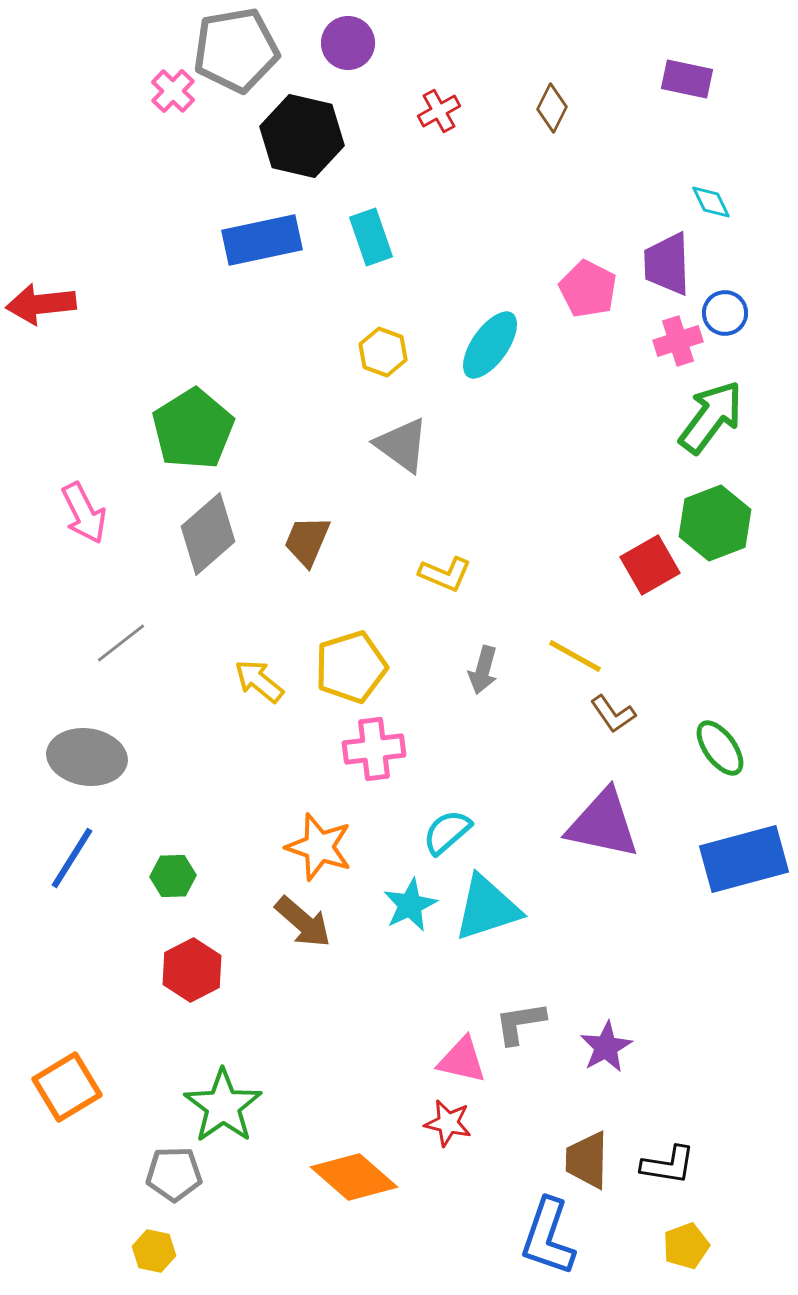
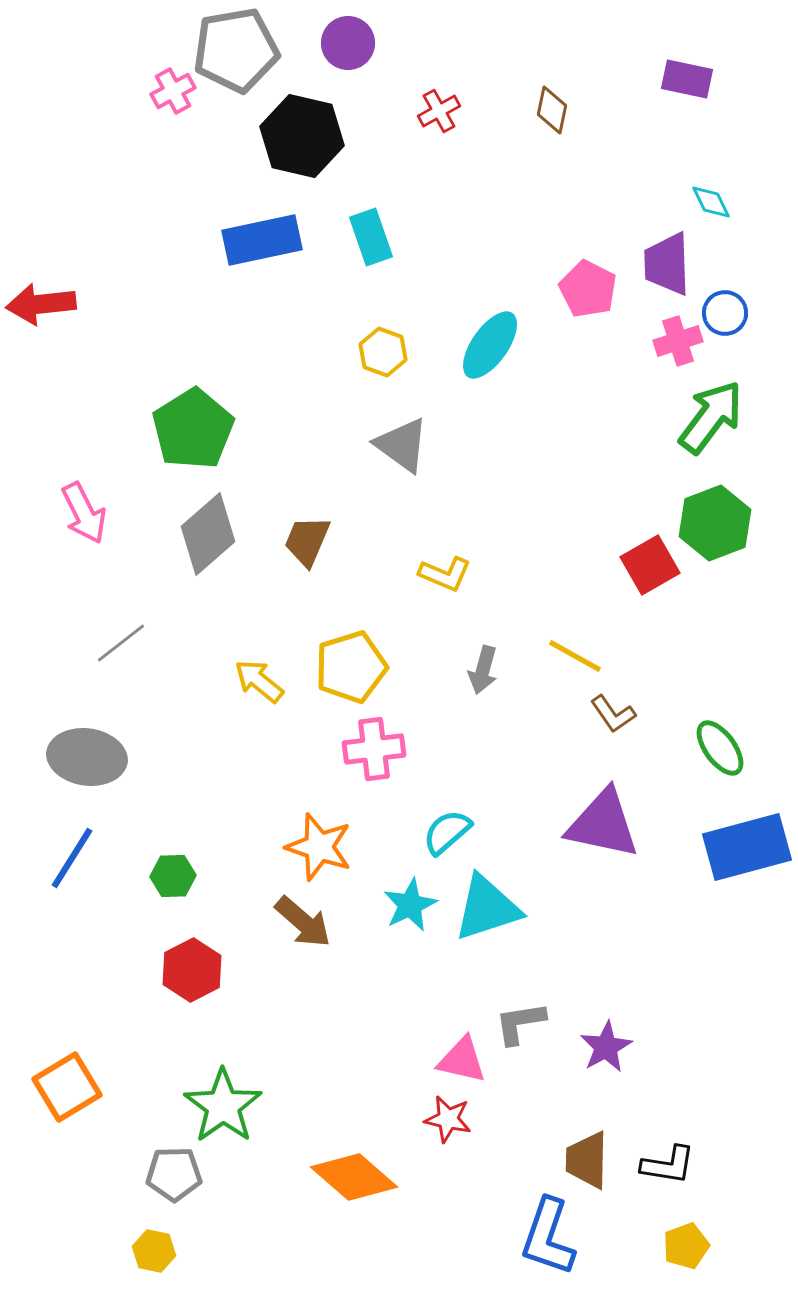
pink cross at (173, 91): rotated 18 degrees clockwise
brown diamond at (552, 108): moved 2 px down; rotated 15 degrees counterclockwise
blue rectangle at (744, 859): moved 3 px right, 12 px up
red star at (448, 1123): moved 4 px up
